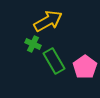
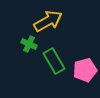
green cross: moved 4 px left
pink pentagon: moved 3 px down; rotated 20 degrees clockwise
